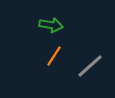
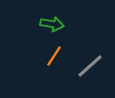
green arrow: moved 1 px right, 1 px up
